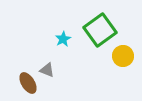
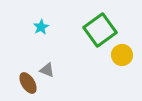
cyan star: moved 22 px left, 12 px up
yellow circle: moved 1 px left, 1 px up
